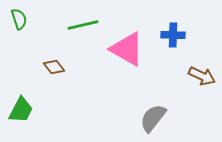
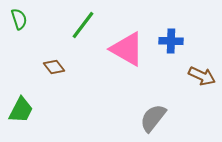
green line: rotated 40 degrees counterclockwise
blue cross: moved 2 px left, 6 px down
